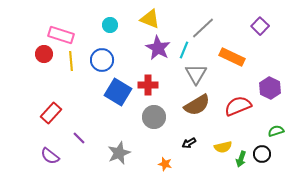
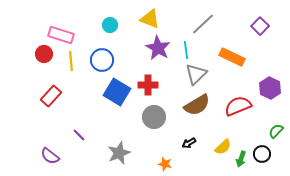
gray line: moved 4 px up
cyan line: moved 2 px right; rotated 30 degrees counterclockwise
gray triangle: rotated 15 degrees clockwise
blue square: moved 1 px left
red rectangle: moved 17 px up
green semicircle: rotated 28 degrees counterclockwise
purple line: moved 3 px up
yellow semicircle: rotated 30 degrees counterclockwise
